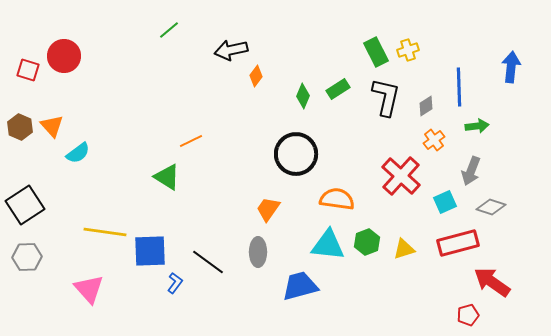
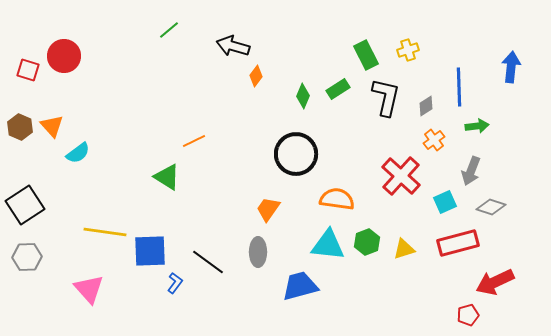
black arrow at (231, 50): moved 2 px right, 4 px up; rotated 28 degrees clockwise
green rectangle at (376, 52): moved 10 px left, 3 px down
orange line at (191, 141): moved 3 px right
red arrow at (492, 282): moved 3 px right; rotated 60 degrees counterclockwise
